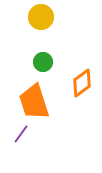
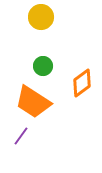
green circle: moved 4 px down
orange trapezoid: moved 1 px left; rotated 39 degrees counterclockwise
purple line: moved 2 px down
